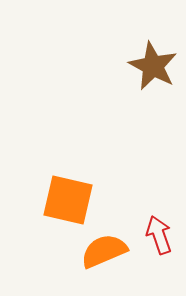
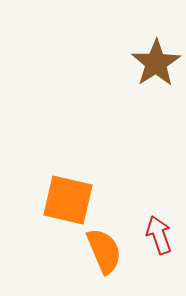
brown star: moved 3 px right, 3 px up; rotated 12 degrees clockwise
orange semicircle: rotated 90 degrees clockwise
